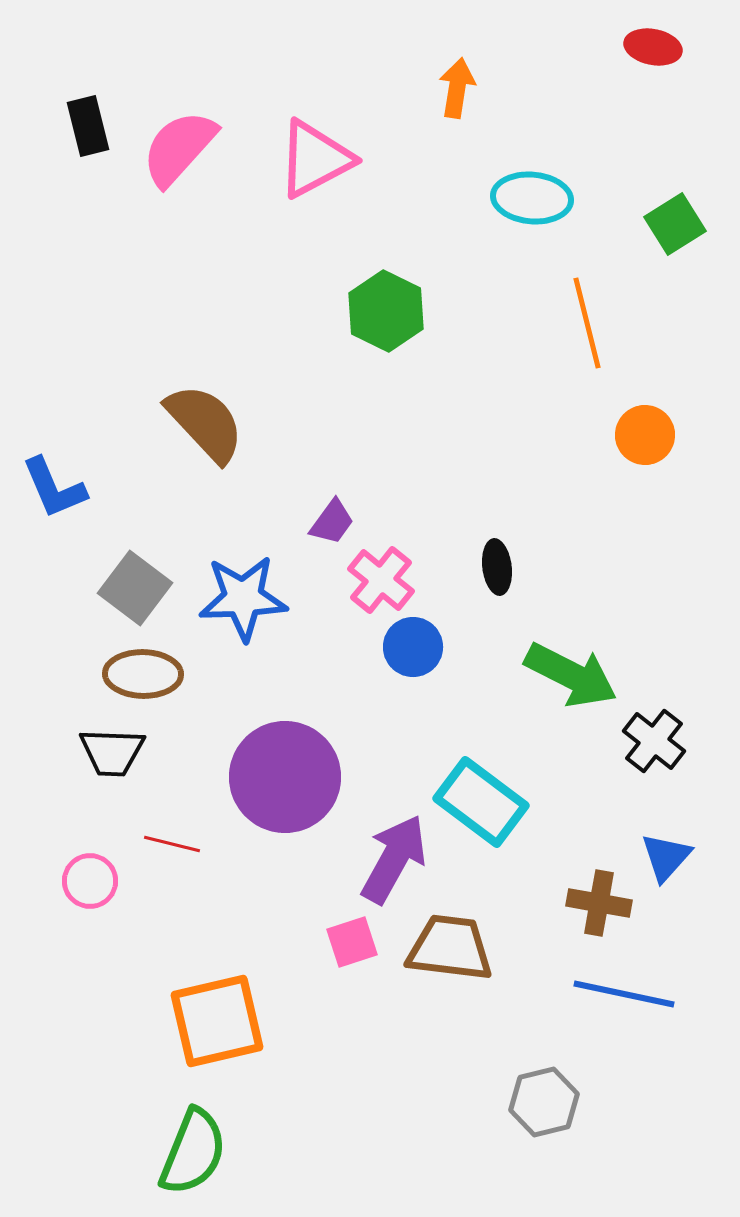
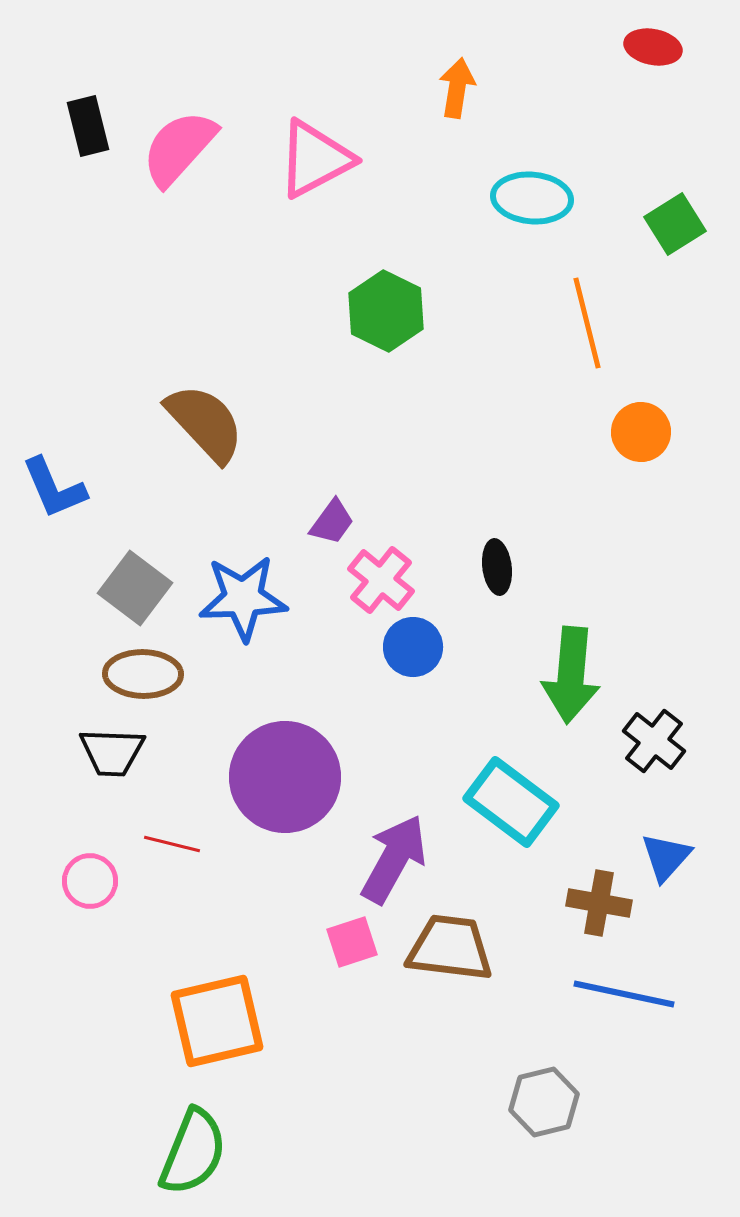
orange circle: moved 4 px left, 3 px up
green arrow: rotated 68 degrees clockwise
cyan rectangle: moved 30 px right
